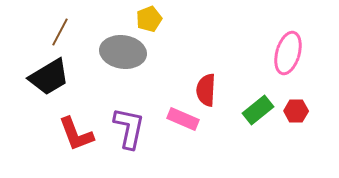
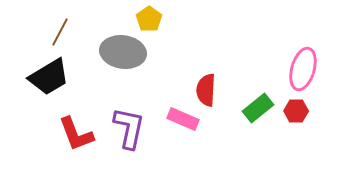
yellow pentagon: rotated 15 degrees counterclockwise
pink ellipse: moved 15 px right, 16 px down
green rectangle: moved 2 px up
